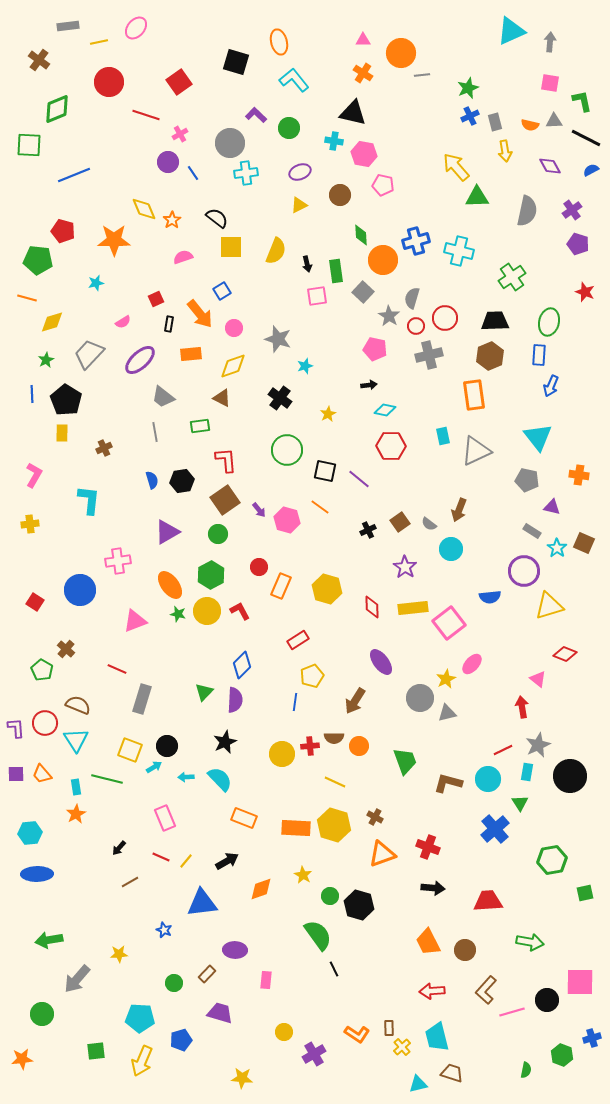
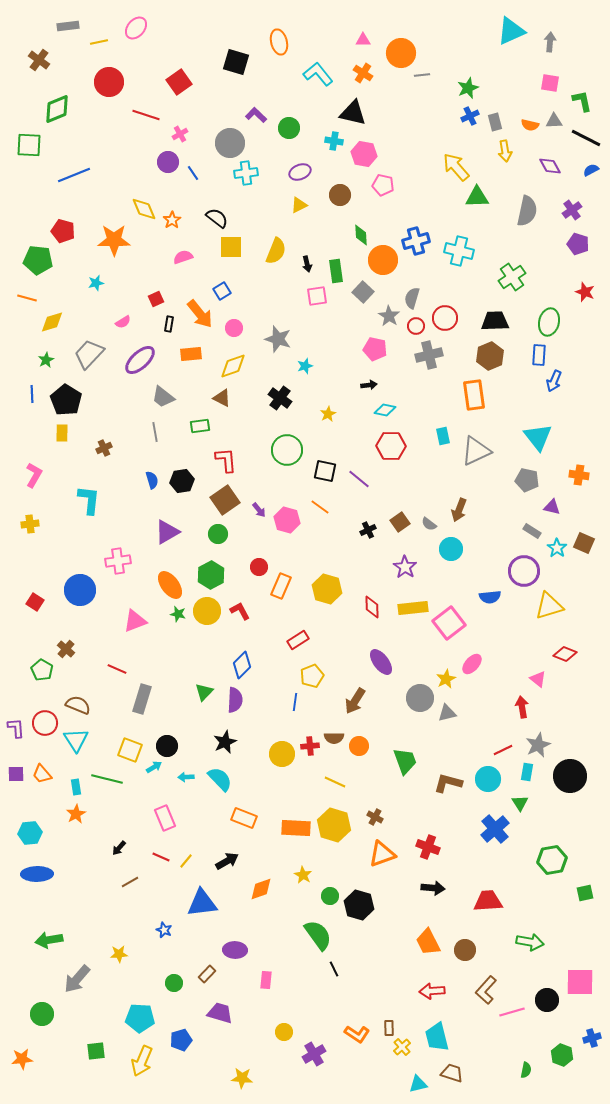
cyan L-shape at (294, 80): moved 24 px right, 6 px up
blue arrow at (551, 386): moved 3 px right, 5 px up
